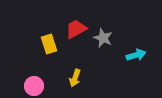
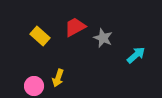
red trapezoid: moved 1 px left, 2 px up
yellow rectangle: moved 9 px left, 8 px up; rotated 30 degrees counterclockwise
cyan arrow: rotated 24 degrees counterclockwise
yellow arrow: moved 17 px left
